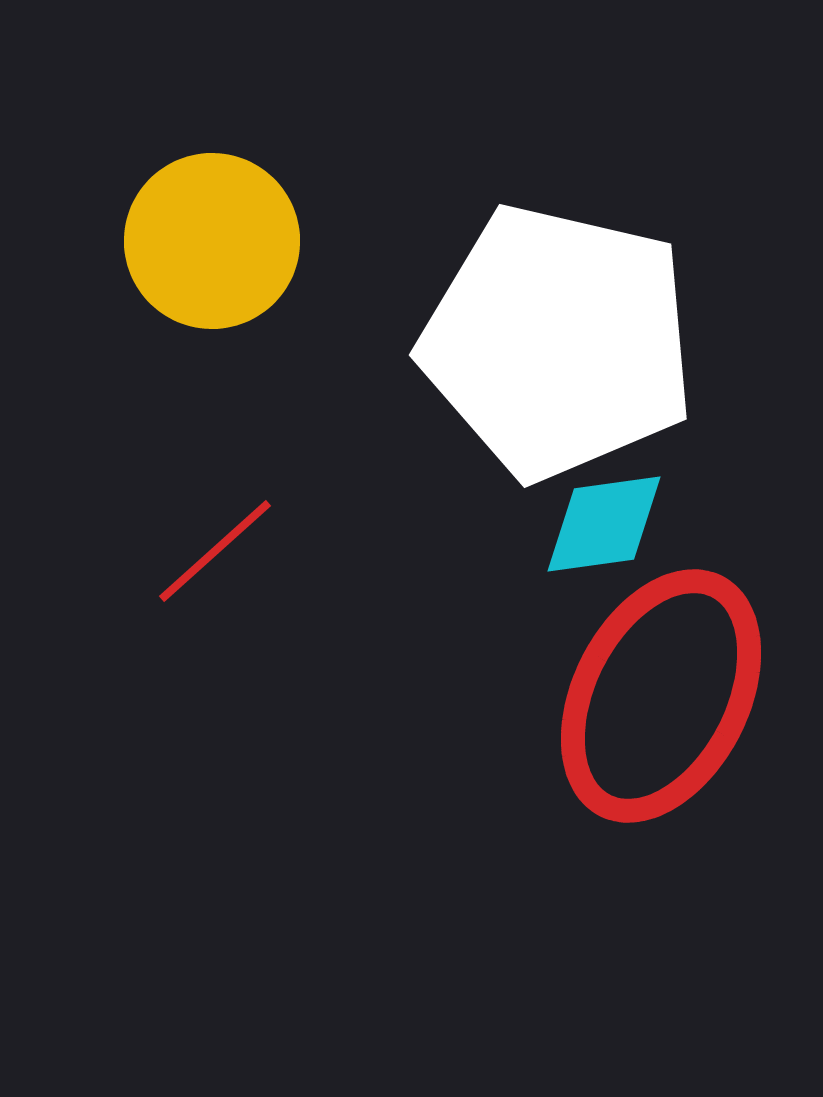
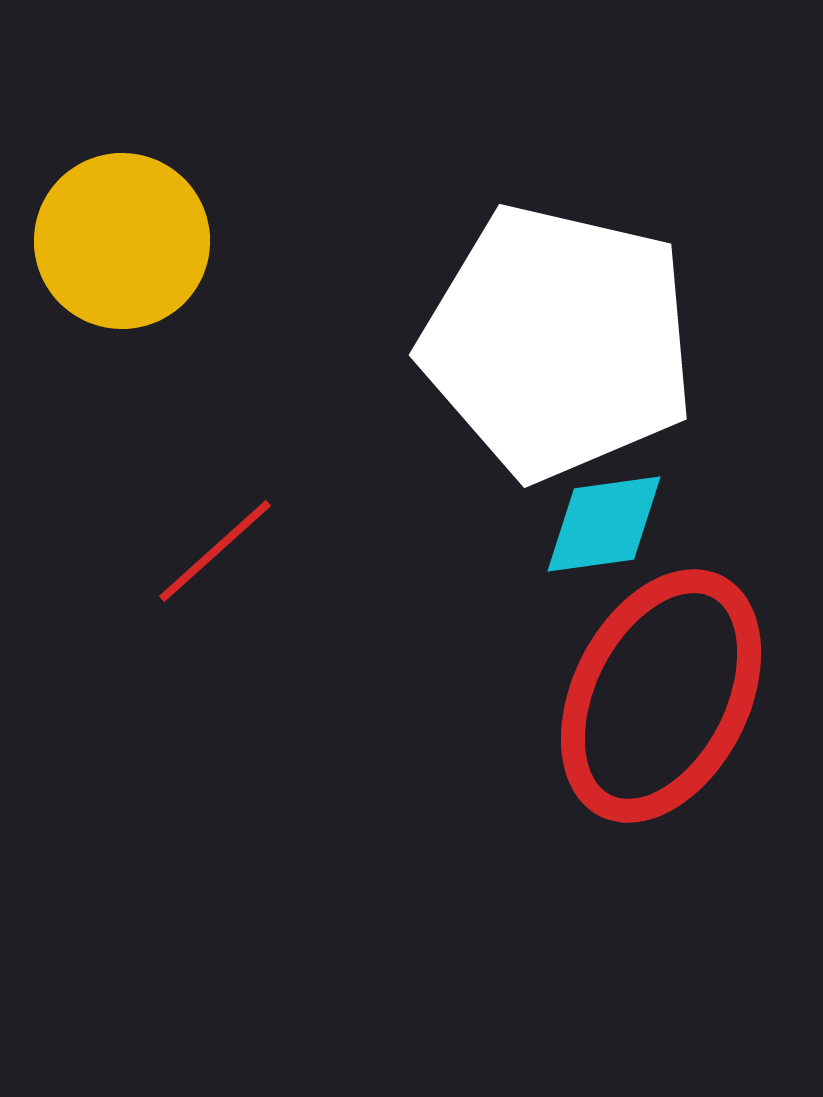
yellow circle: moved 90 px left
